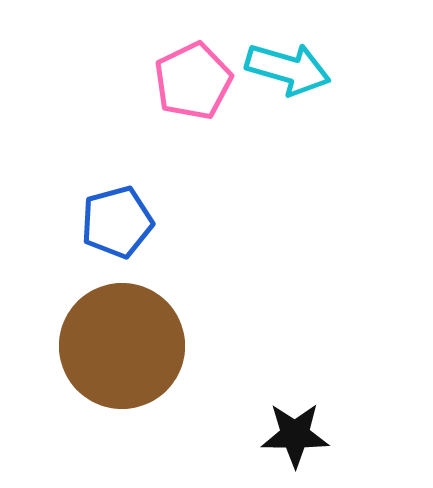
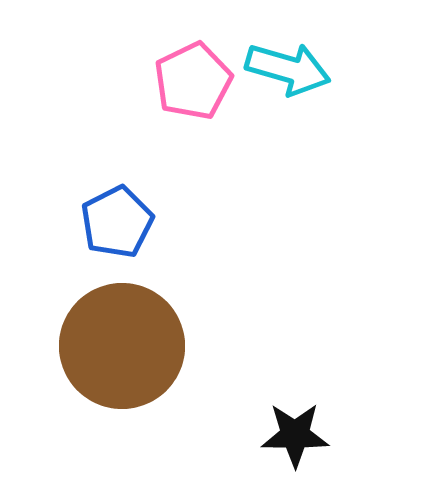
blue pentagon: rotated 12 degrees counterclockwise
